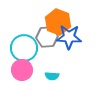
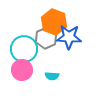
orange hexagon: moved 4 px left
gray hexagon: moved 1 px left, 1 px down; rotated 20 degrees counterclockwise
cyan circle: moved 1 px down
